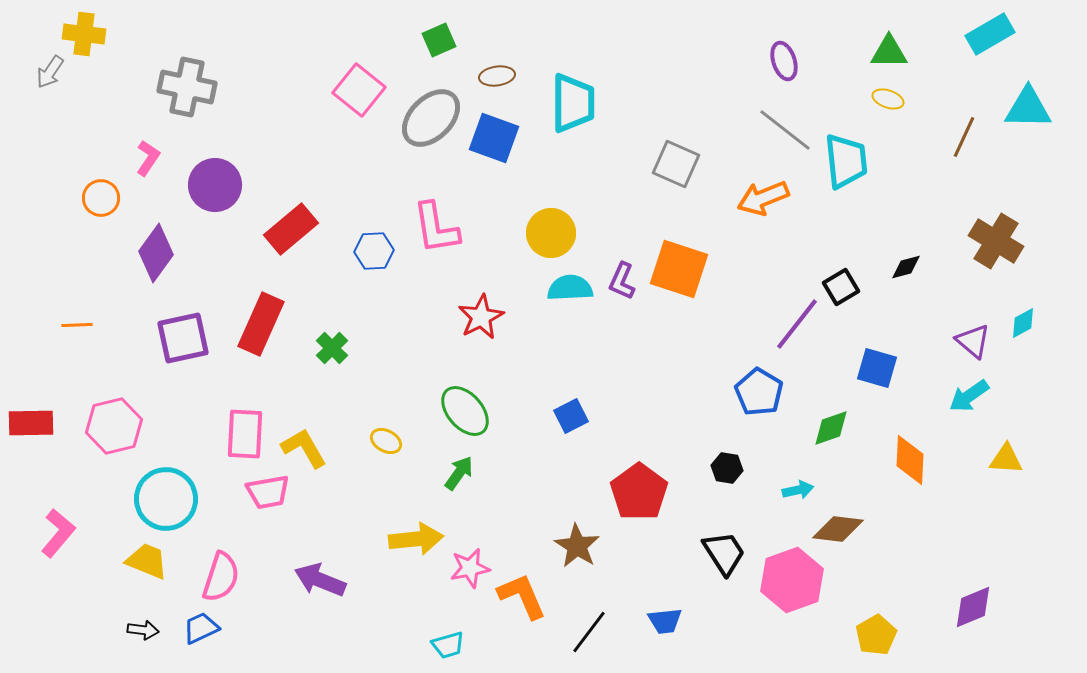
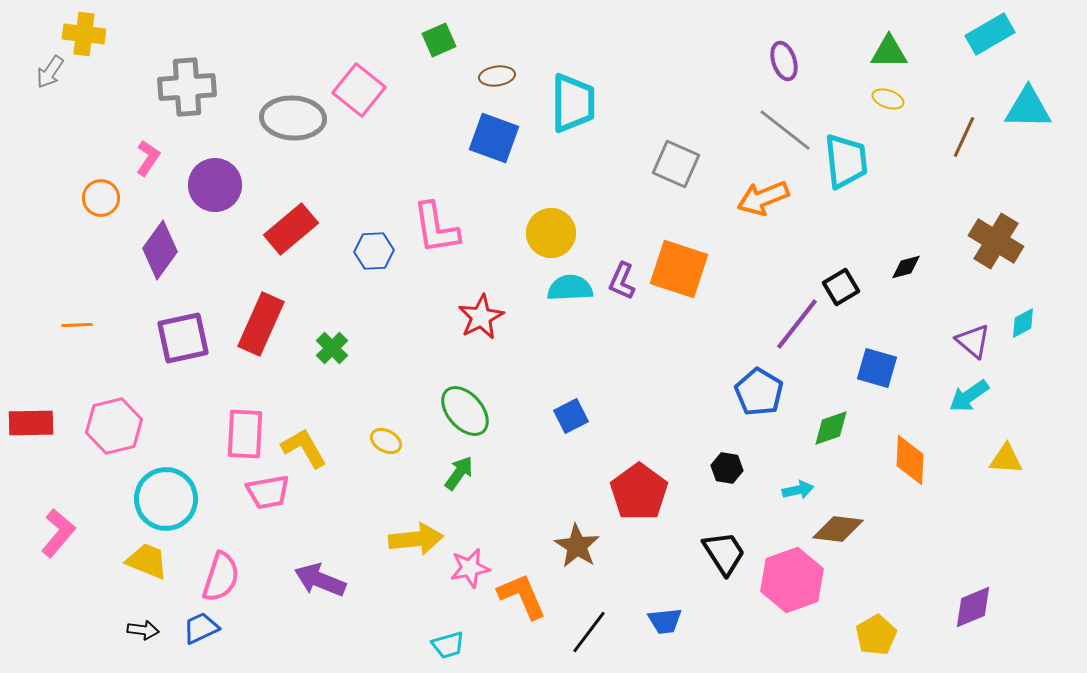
gray cross at (187, 87): rotated 16 degrees counterclockwise
gray ellipse at (431, 118): moved 138 px left; rotated 48 degrees clockwise
purple diamond at (156, 253): moved 4 px right, 3 px up
